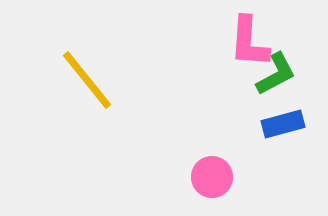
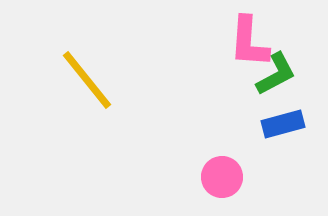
pink circle: moved 10 px right
